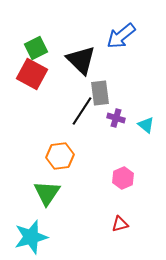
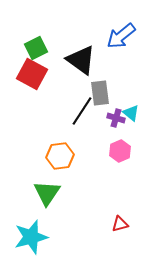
black triangle: rotated 8 degrees counterclockwise
cyan triangle: moved 15 px left, 12 px up
pink hexagon: moved 3 px left, 27 px up
